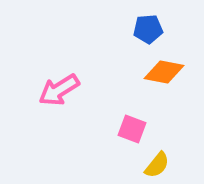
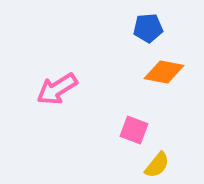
blue pentagon: moved 1 px up
pink arrow: moved 2 px left, 1 px up
pink square: moved 2 px right, 1 px down
